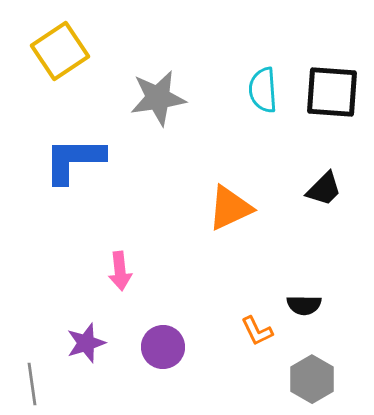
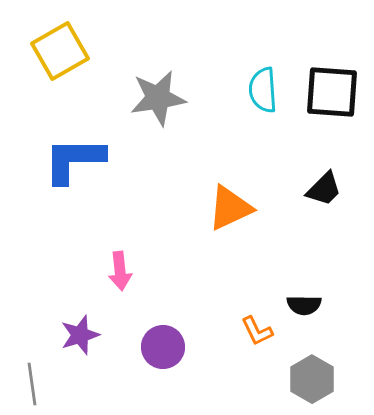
yellow square: rotated 4 degrees clockwise
purple star: moved 6 px left, 8 px up
